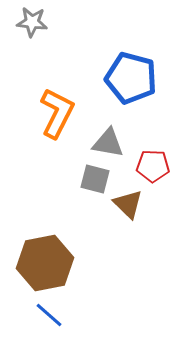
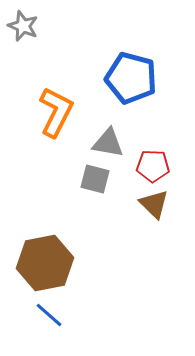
gray star: moved 9 px left, 4 px down; rotated 16 degrees clockwise
orange L-shape: moved 1 px left, 1 px up
brown triangle: moved 26 px right
